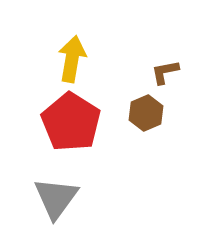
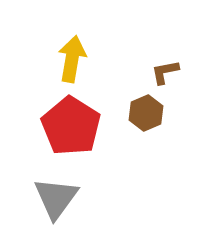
red pentagon: moved 4 px down
